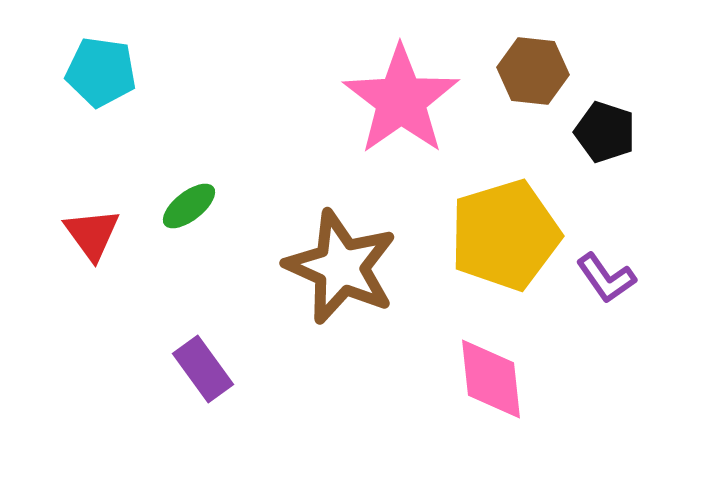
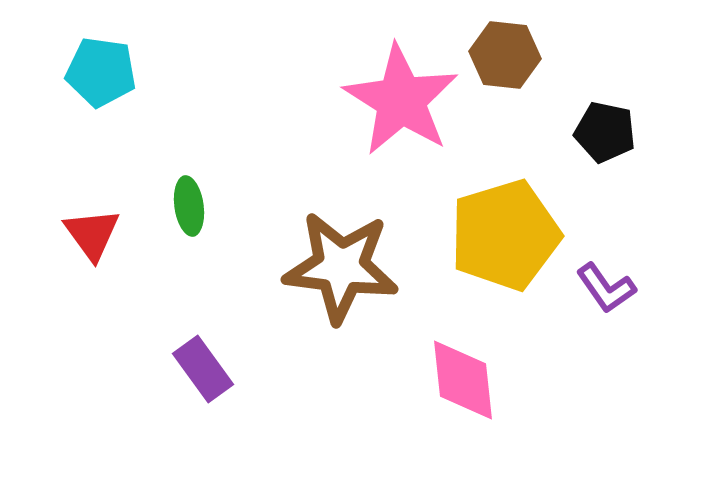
brown hexagon: moved 28 px left, 16 px up
pink star: rotated 5 degrees counterclockwise
black pentagon: rotated 6 degrees counterclockwise
green ellipse: rotated 60 degrees counterclockwise
brown star: rotated 17 degrees counterclockwise
purple L-shape: moved 10 px down
pink diamond: moved 28 px left, 1 px down
